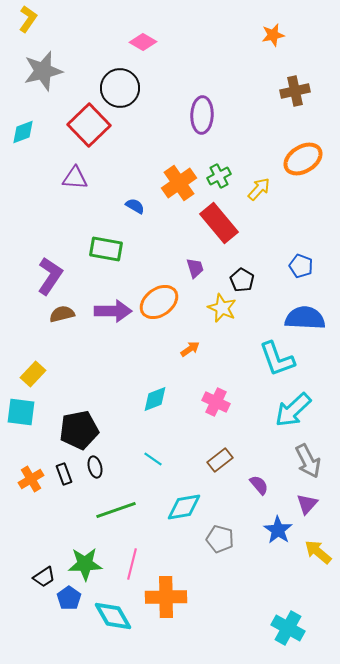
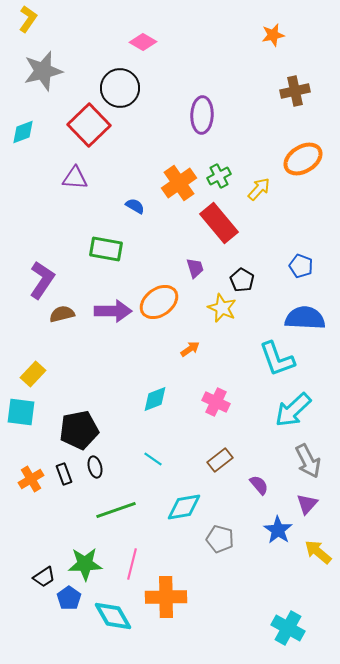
purple L-shape at (50, 276): moved 8 px left, 4 px down
